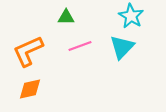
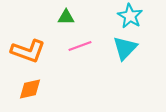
cyan star: moved 1 px left
cyan triangle: moved 3 px right, 1 px down
orange L-shape: rotated 136 degrees counterclockwise
